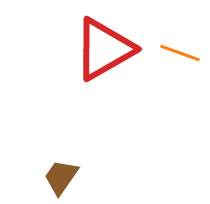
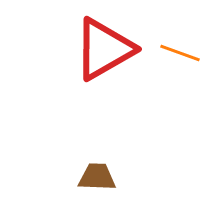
brown trapezoid: moved 36 px right; rotated 57 degrees clockwise
